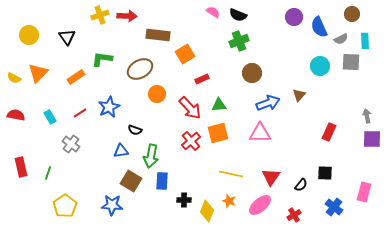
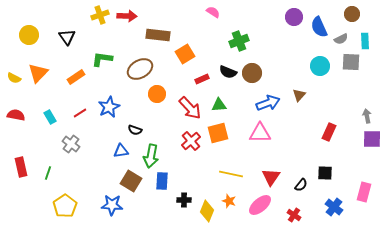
black semicircle at (238, 15): moved 10 px left, 57 px down
red cross at (294, 215): rotated 24 degrees counterclockwise
